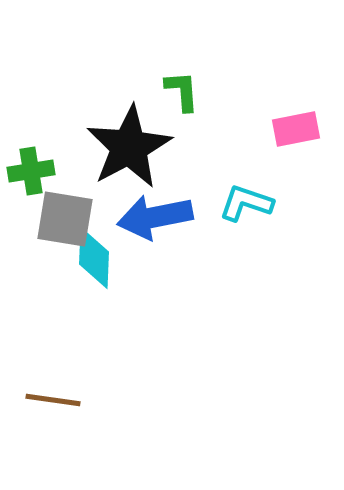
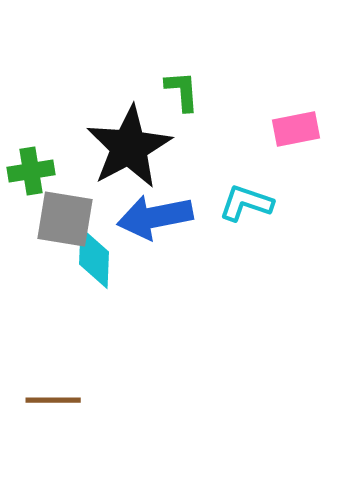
brown line: rotated 8 degrees counterclockwise
